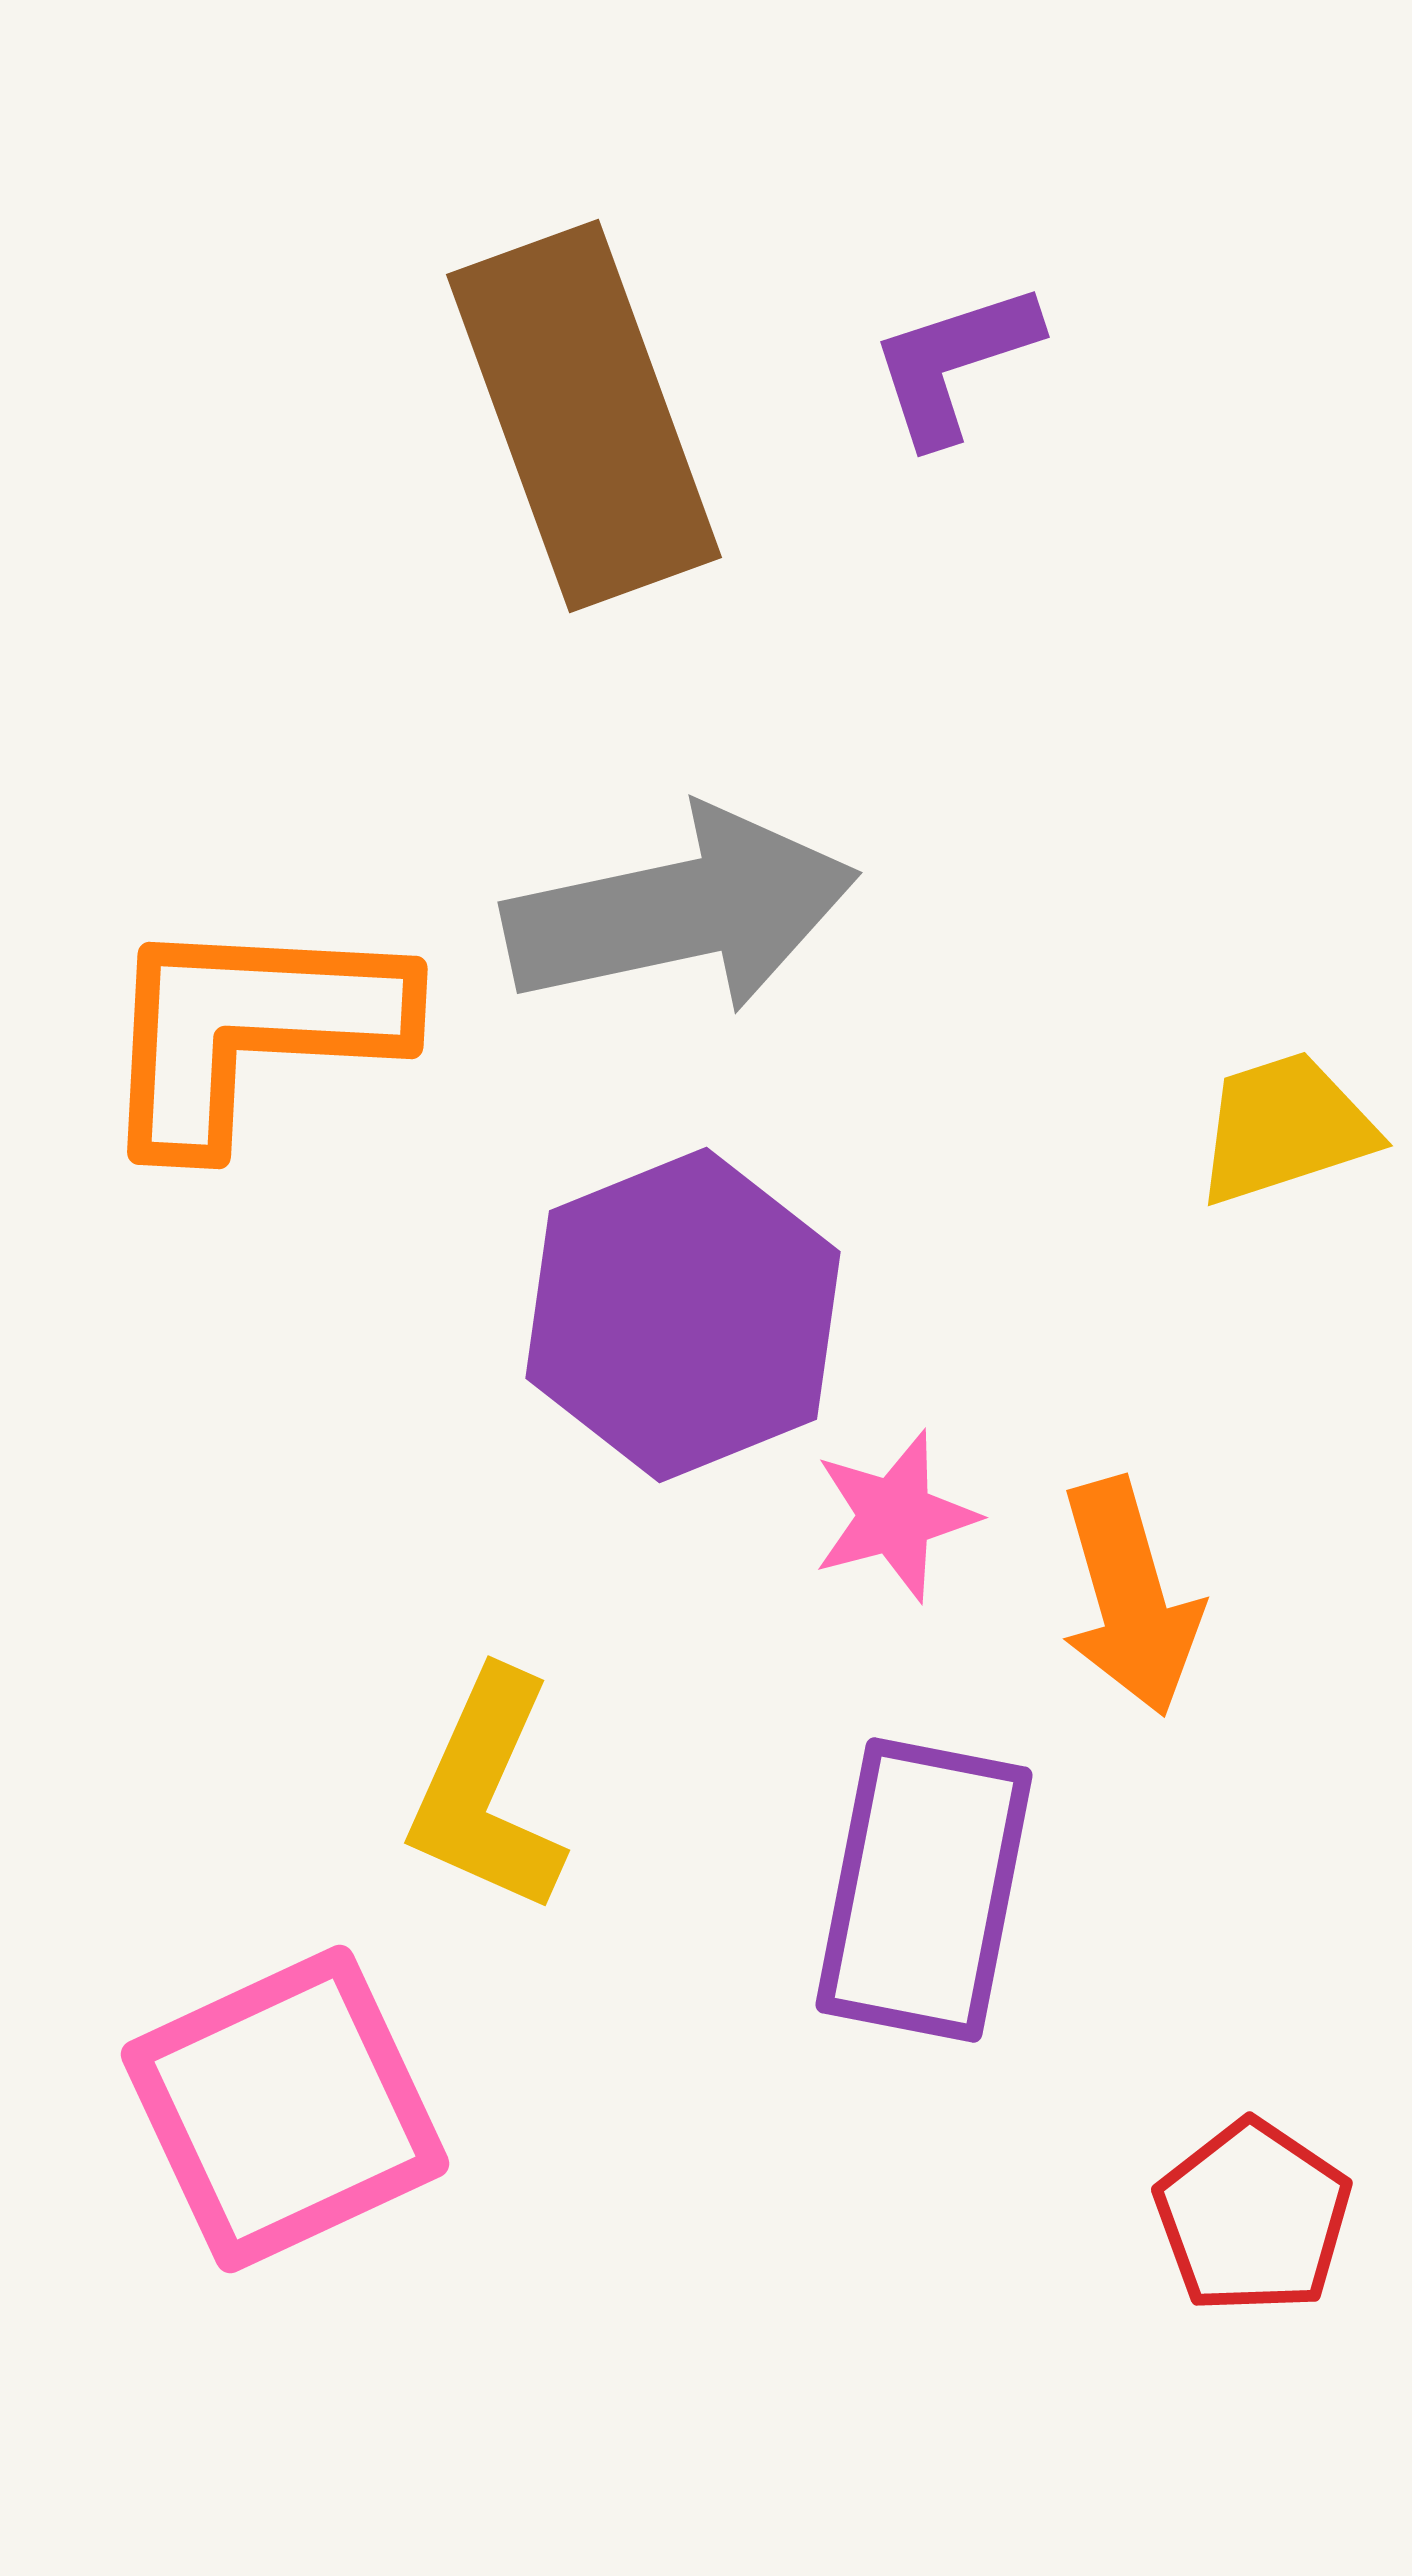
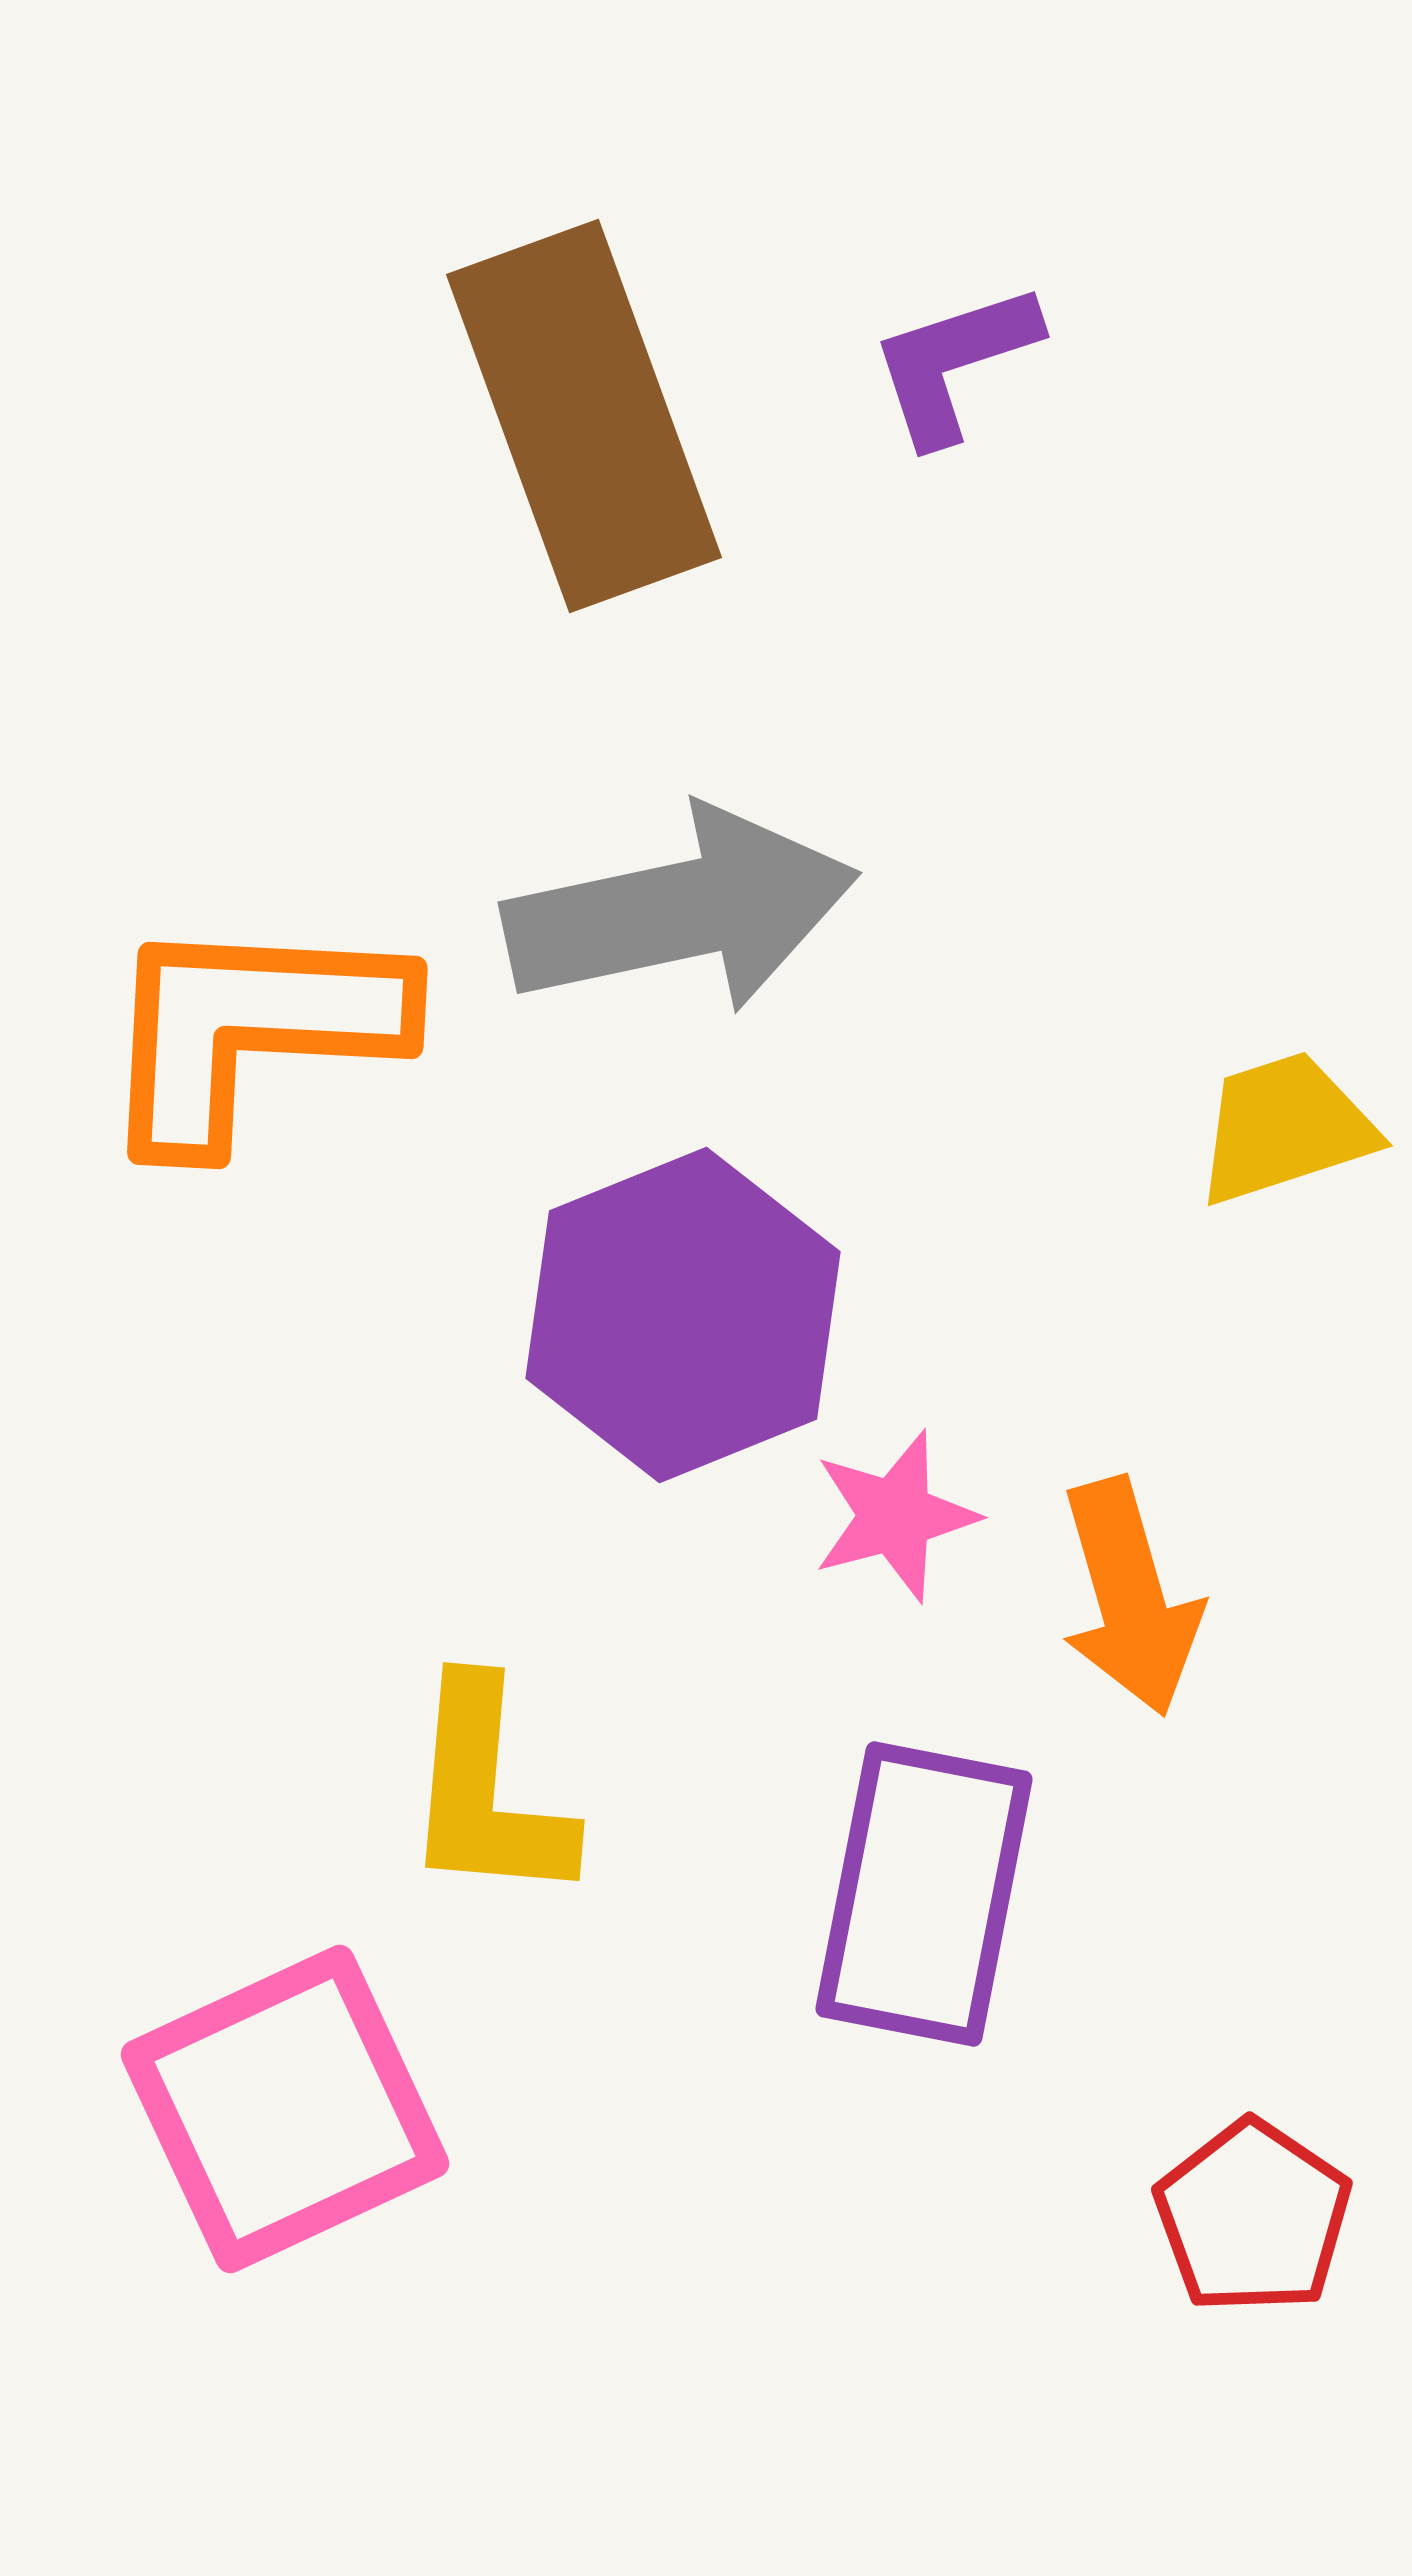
yellow L-shape: rotated 19 degrees counterclockwise
purple rectangle: moved 4 px down
